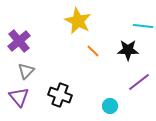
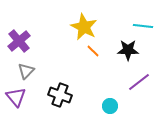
yellow star: moved 6 px right, 6 px down
purple triangle: moved 3 px left
